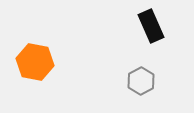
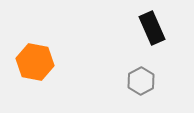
black rectangle: moved 1 px right, 2 px down
